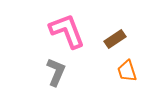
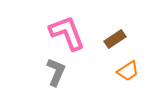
pink L-shape: moved 2 px down
orange trapezoid: moved 1 px right; rotated 105 degrees counterclockwise
